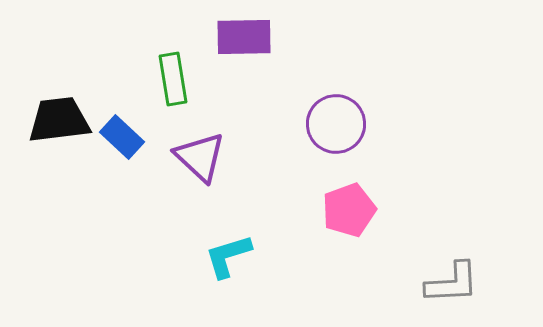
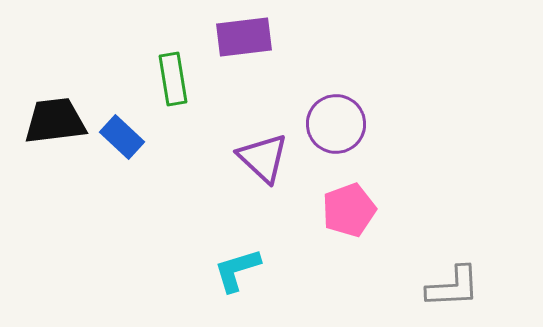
purple rectangle: rotated 6 degrees counterclockwise
black trapezoid: moved 4 px left, 1 px down
purple triangle: moved 63 px right, 1 px down
cyan L-shape: moved 9 px right, 14 px down
gray L-shape: moved 1 px right, 4 px down
